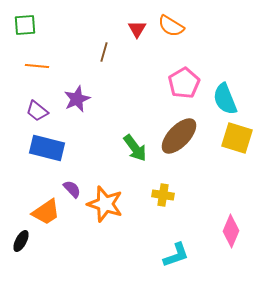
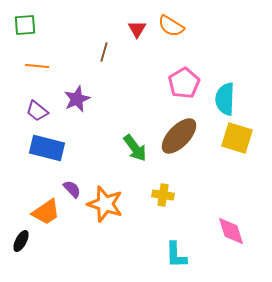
cyan semicircle: rotated 24 degrees clockwise
pink diamond: rotated 40 degrees counterclockwise
cyan L-shape: rotated 108 degrees clockwise
